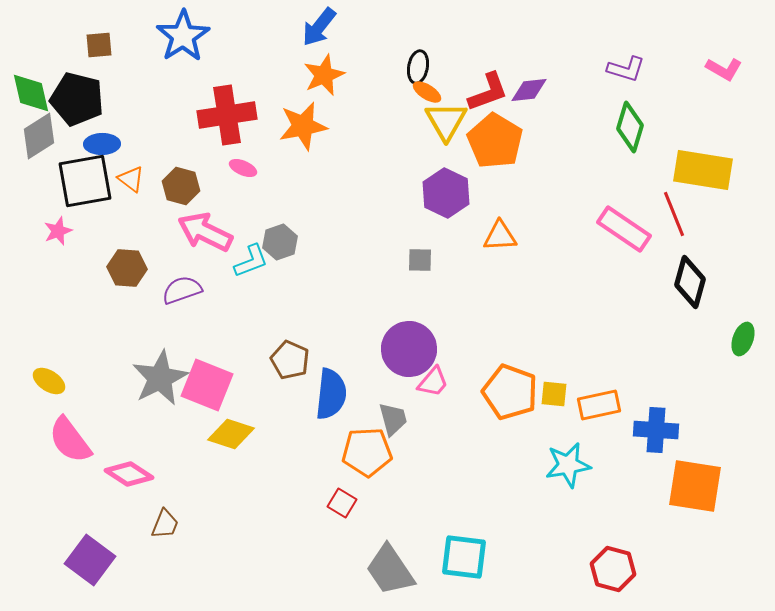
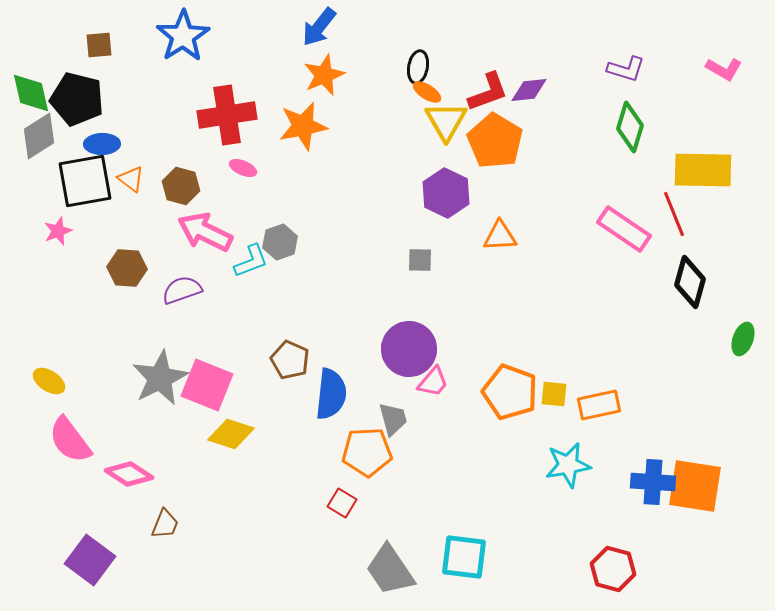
yellow rectangle at (703, 170): rotated 8 degrees counterclockwise
blue cross at (656, 430): moved 3 px left, 52 px down
